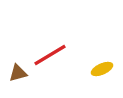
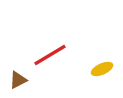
brown triangle: moved 7 px down; rotated 12 degrees counterclockwise
